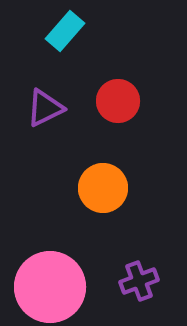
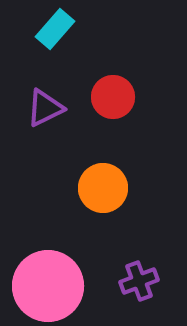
cyan rectangle: moved 10 px left, 2 px up
red circle: moved 5 px left, 4 px up
pink circle: moved 2 px left, 1 px up
